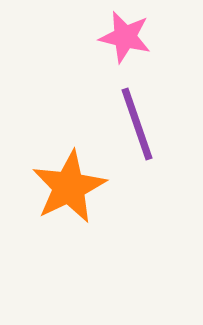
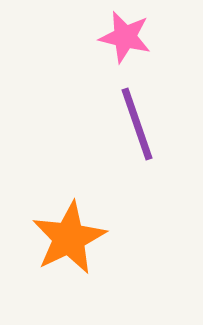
orange star: moved 51 px down
